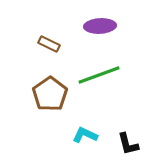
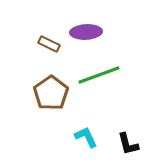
purple ellipse: moved 14 px left, 6 px down
brown pentagon: moved 1 px right, 1 px up
cyan L-shape: moved 1 px right, 2 px down; rotated 40 degrees clockwise
